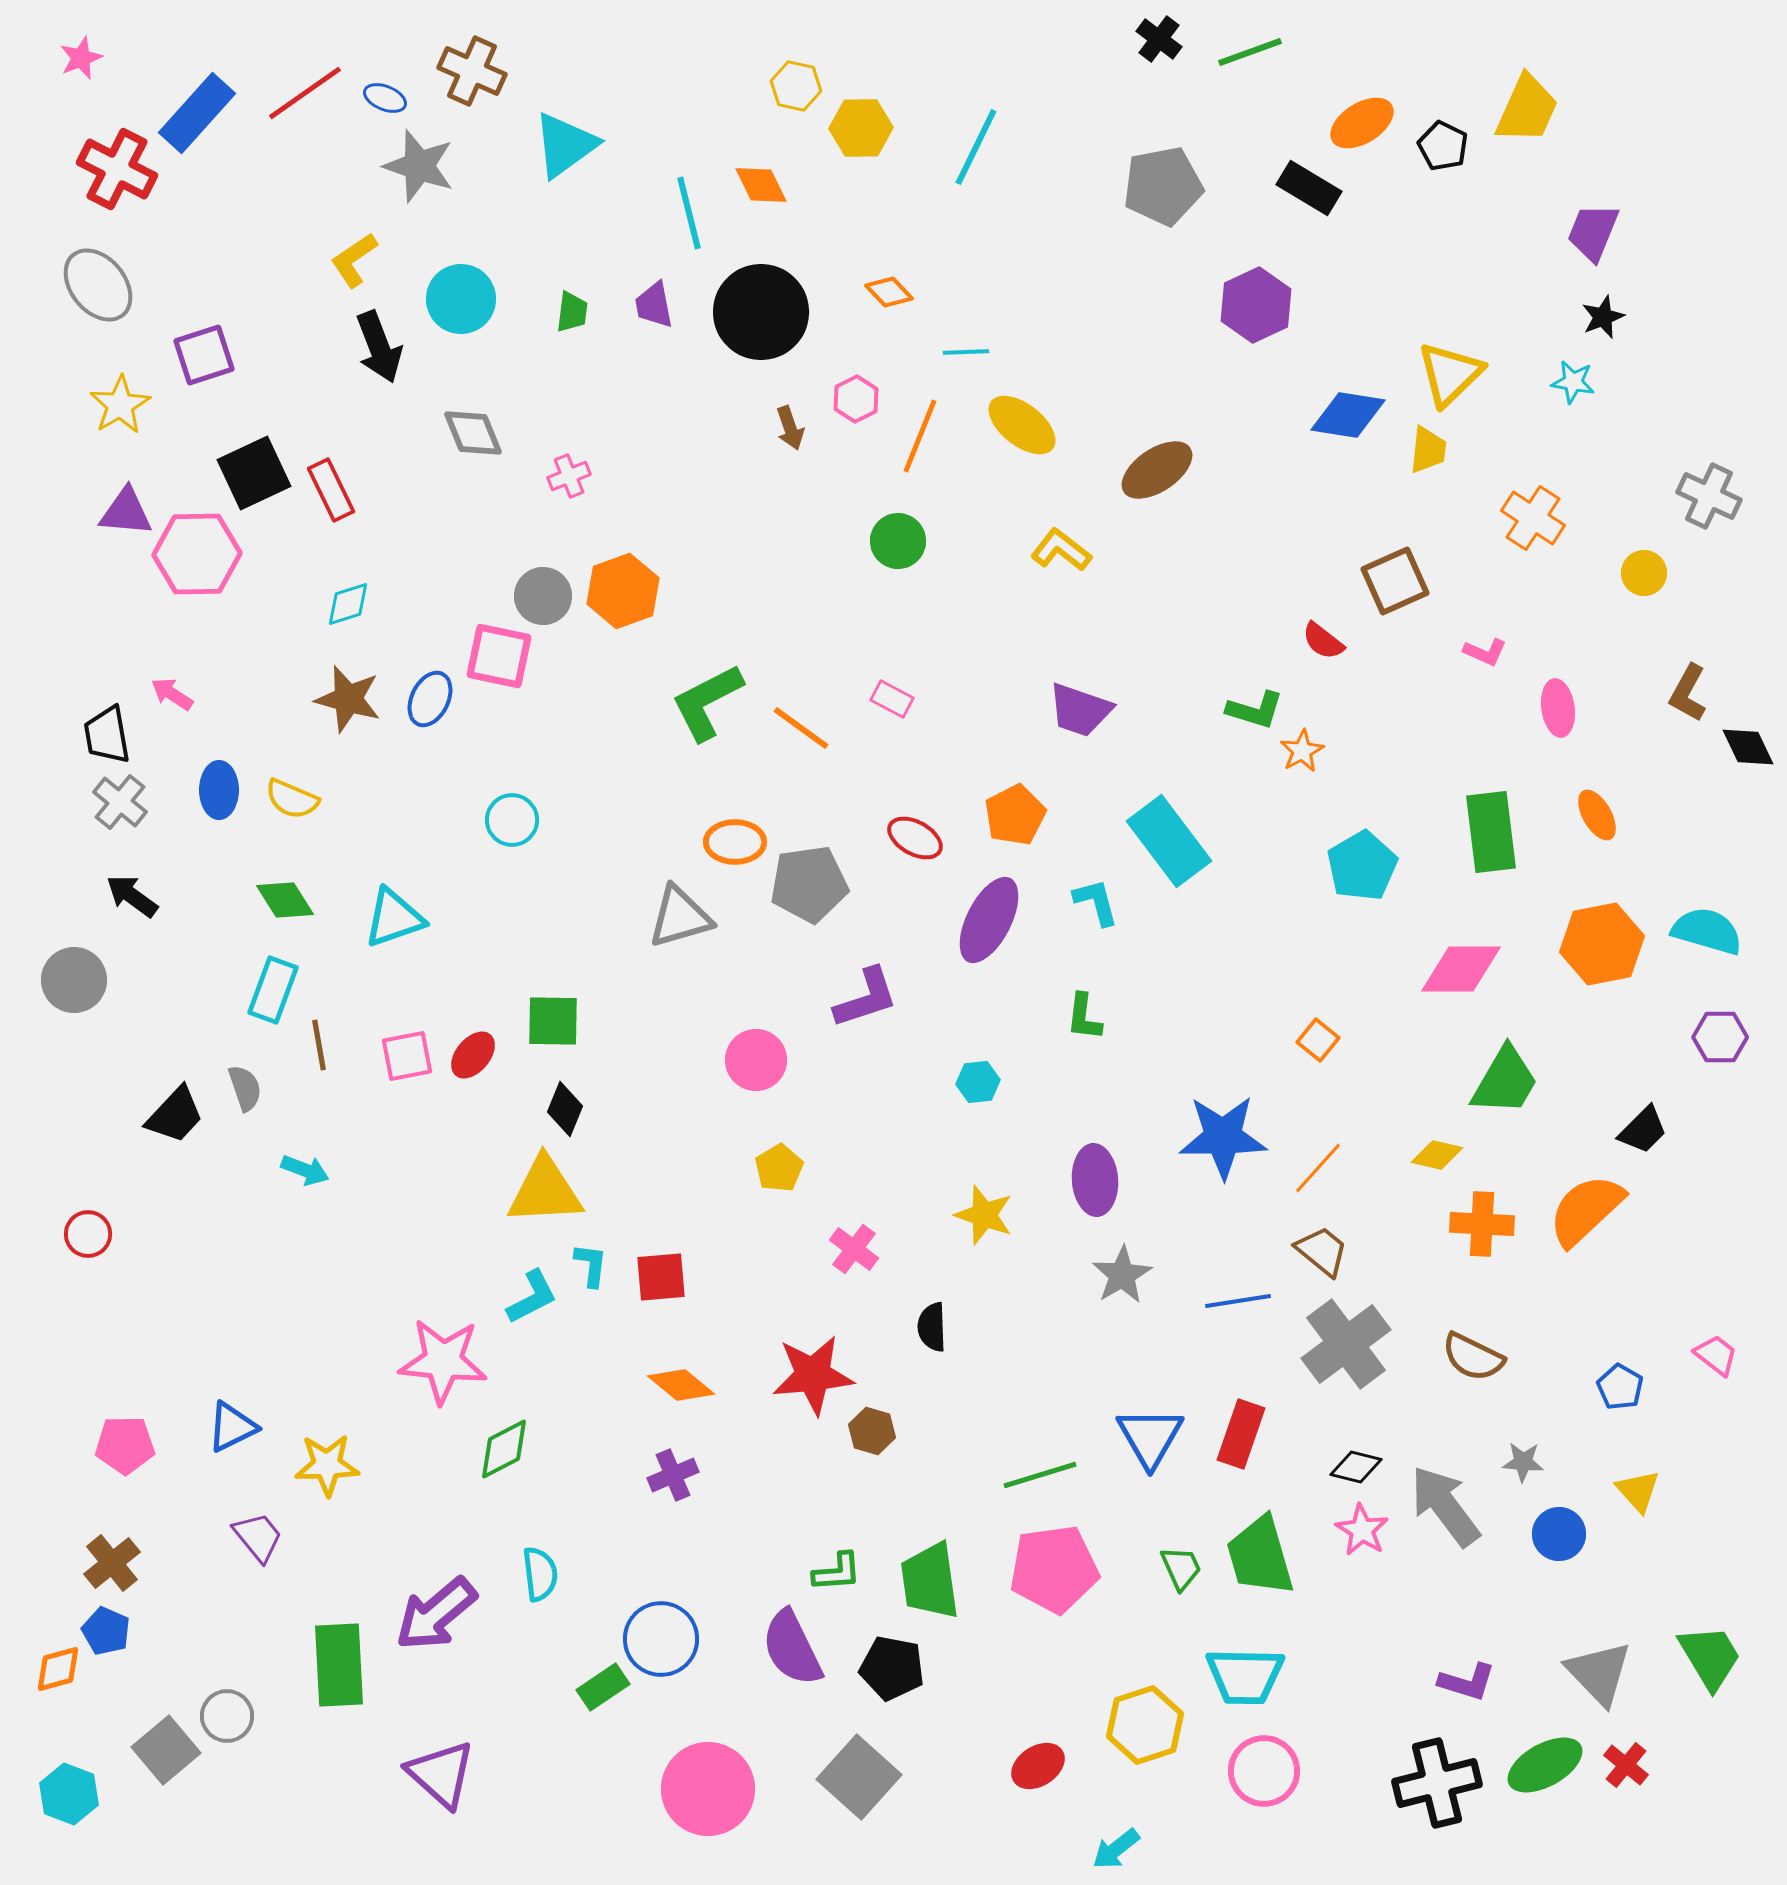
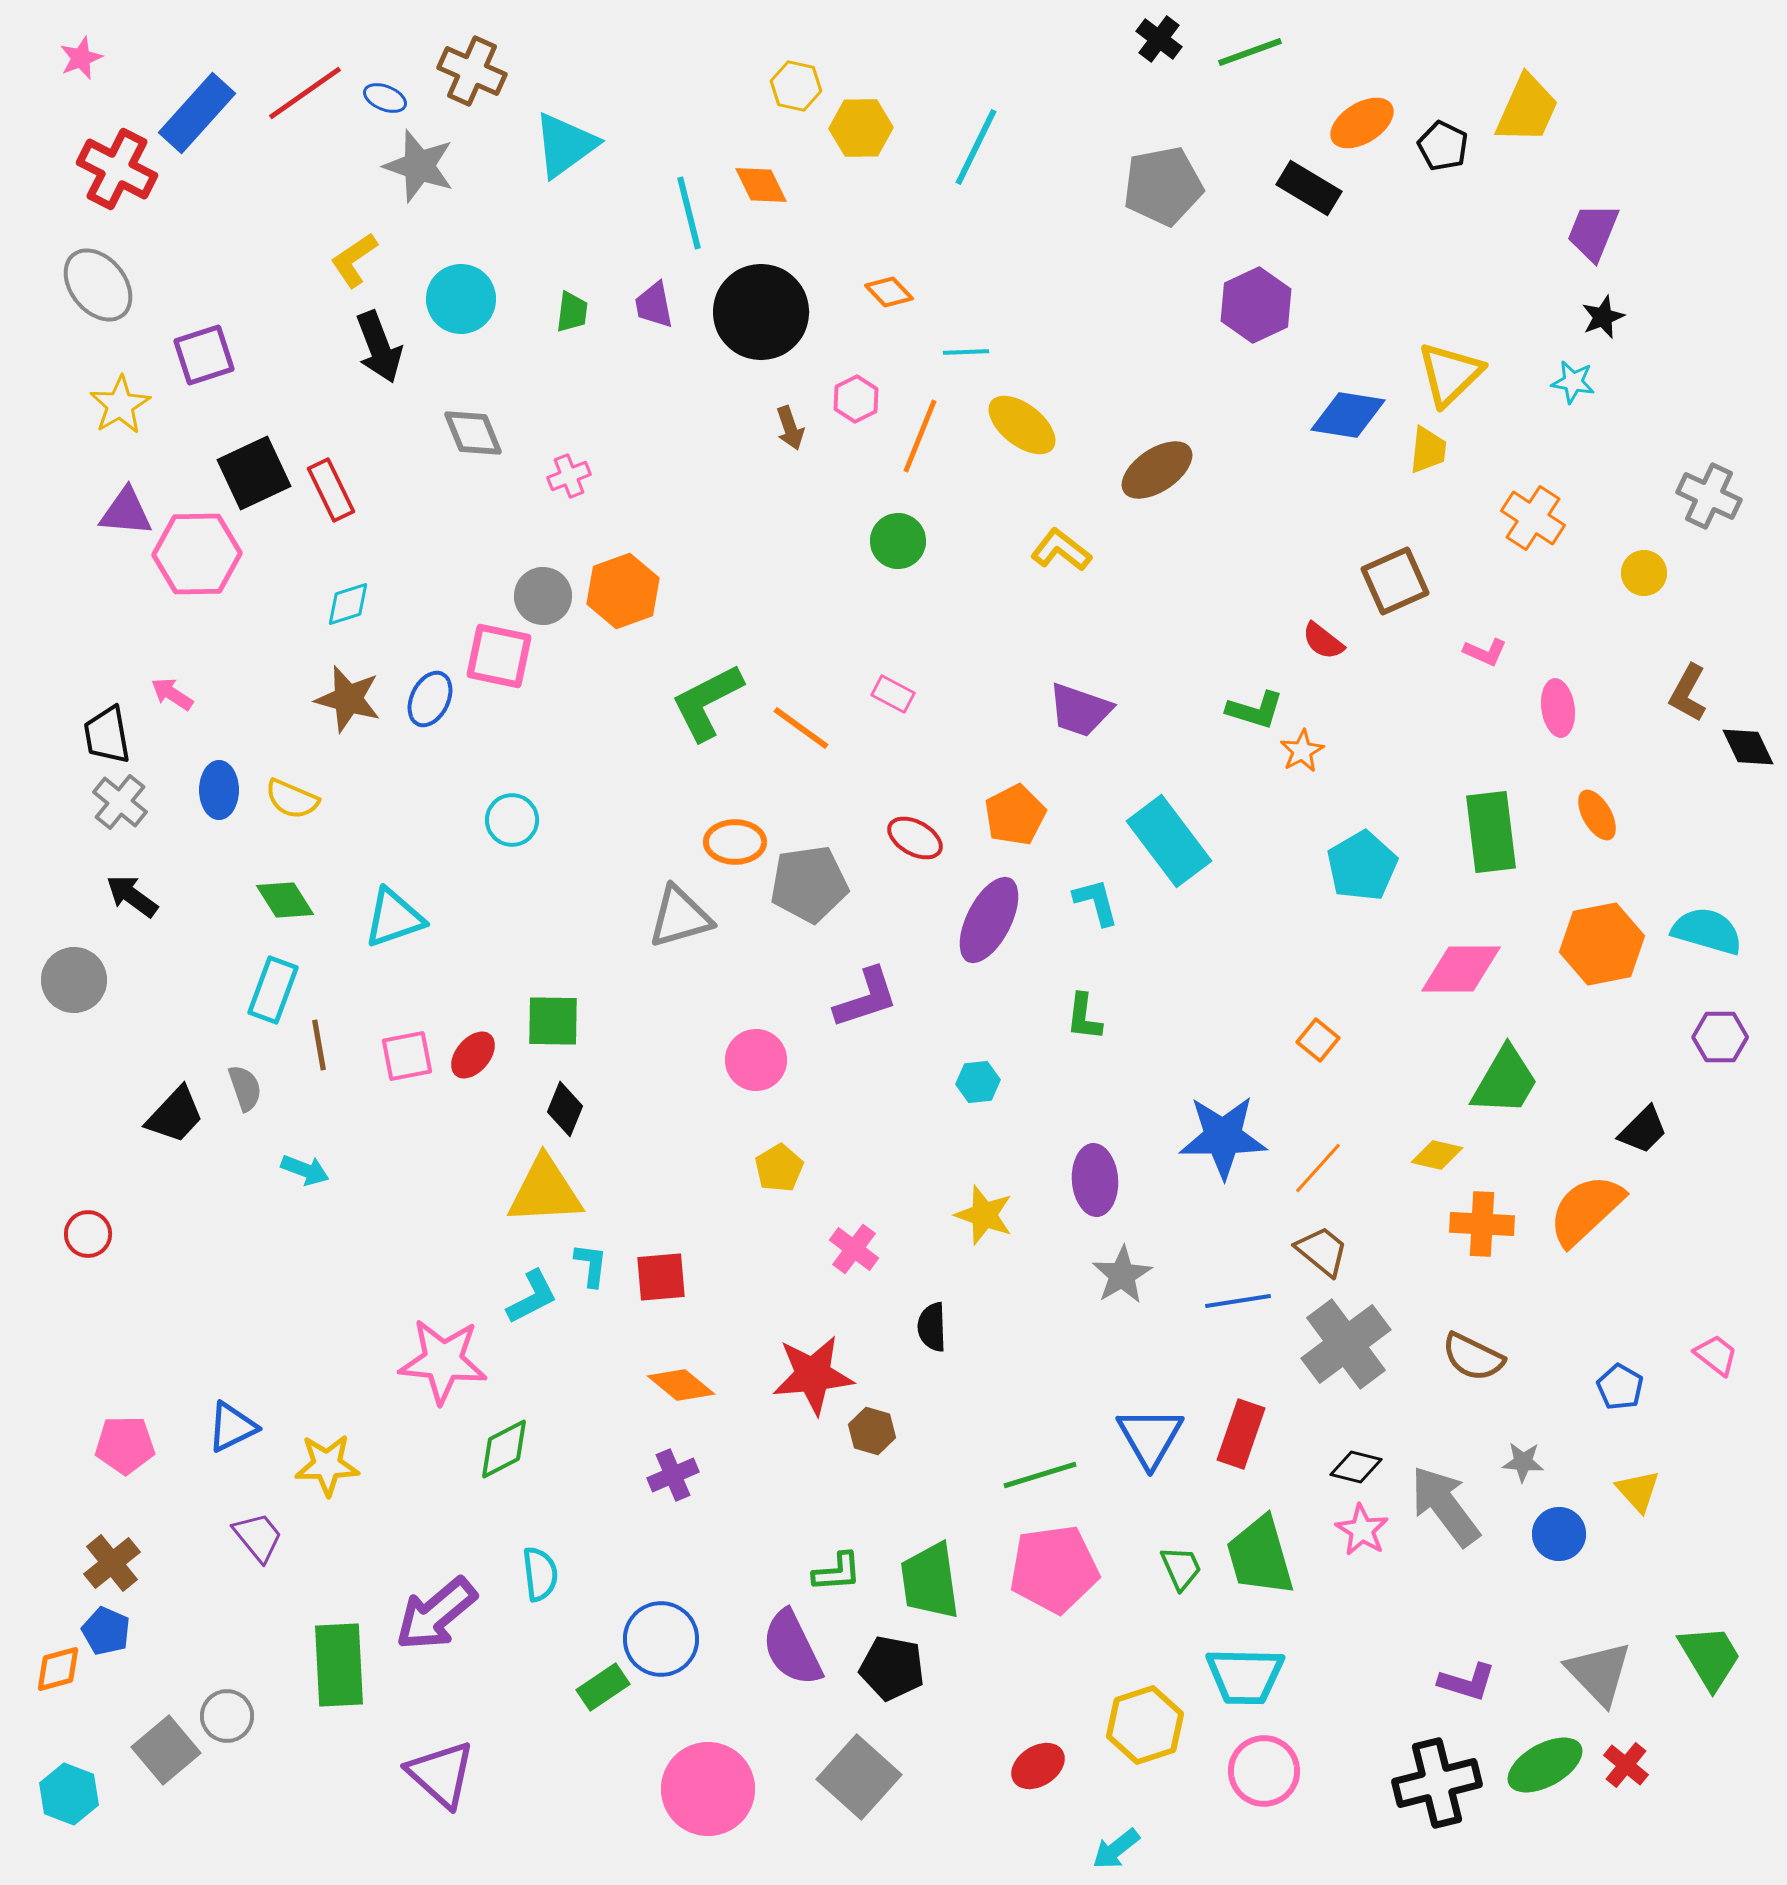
pink rectangle at (892, 699): moved 1 px right, 5 px up
